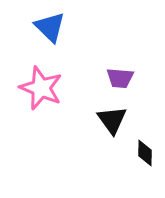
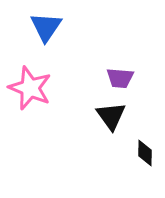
blue triangle: moved 4 px left; rotated 20 degrees clockwise
pink star: moved 11 px left
black triangle: moved 1 px left, 4 px up
